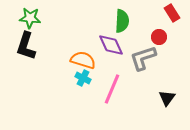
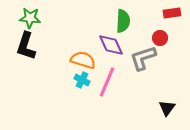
red rectangle: rotated 66 degrees counterclockwise
green semicircle: moved 1 px right
red circle: moved 1 px right, 1 px down
cyan cross: moved 1 px left, 2 px down
pink line: moved 5 px left, 7 px up
black triangle: moved 10 px down
